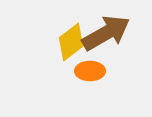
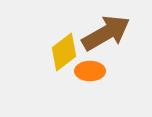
yellow diamond: moved 7 px left, 10 px down
